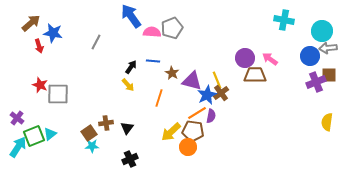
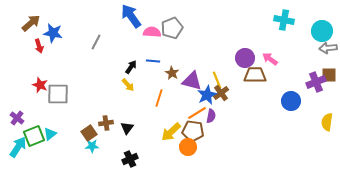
blue circle at (310, 56): moved 19 px left, 45 px down
